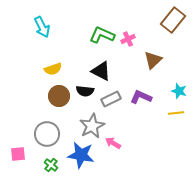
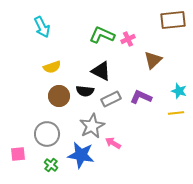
brown rectangle: rotated 45 degrees clockwise
yellow semicircle: moved 1 px left, 2 px up
